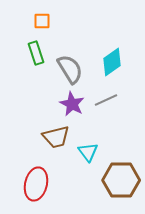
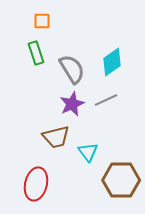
gray semicircle: moved 2 px right
purple star: rotated 20 degrees clockwise
